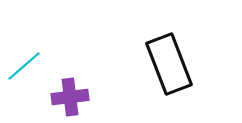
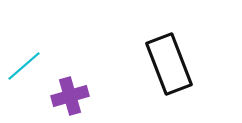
purple cross: moved 1 px up; rotated 9 degrees counterclockwise
